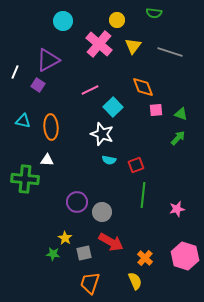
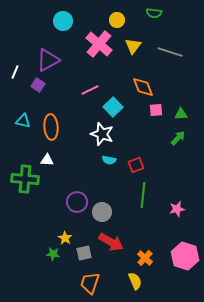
green triangle: rotated 24 degrees counterclockwise
